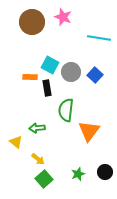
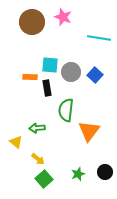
cyan square: rotated 24 degrees counterclockwise
